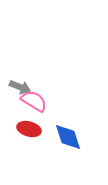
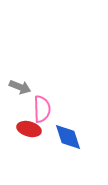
pink semicircle: moved 8 px right, 8 px down; rotated 56 degrees clockwise
